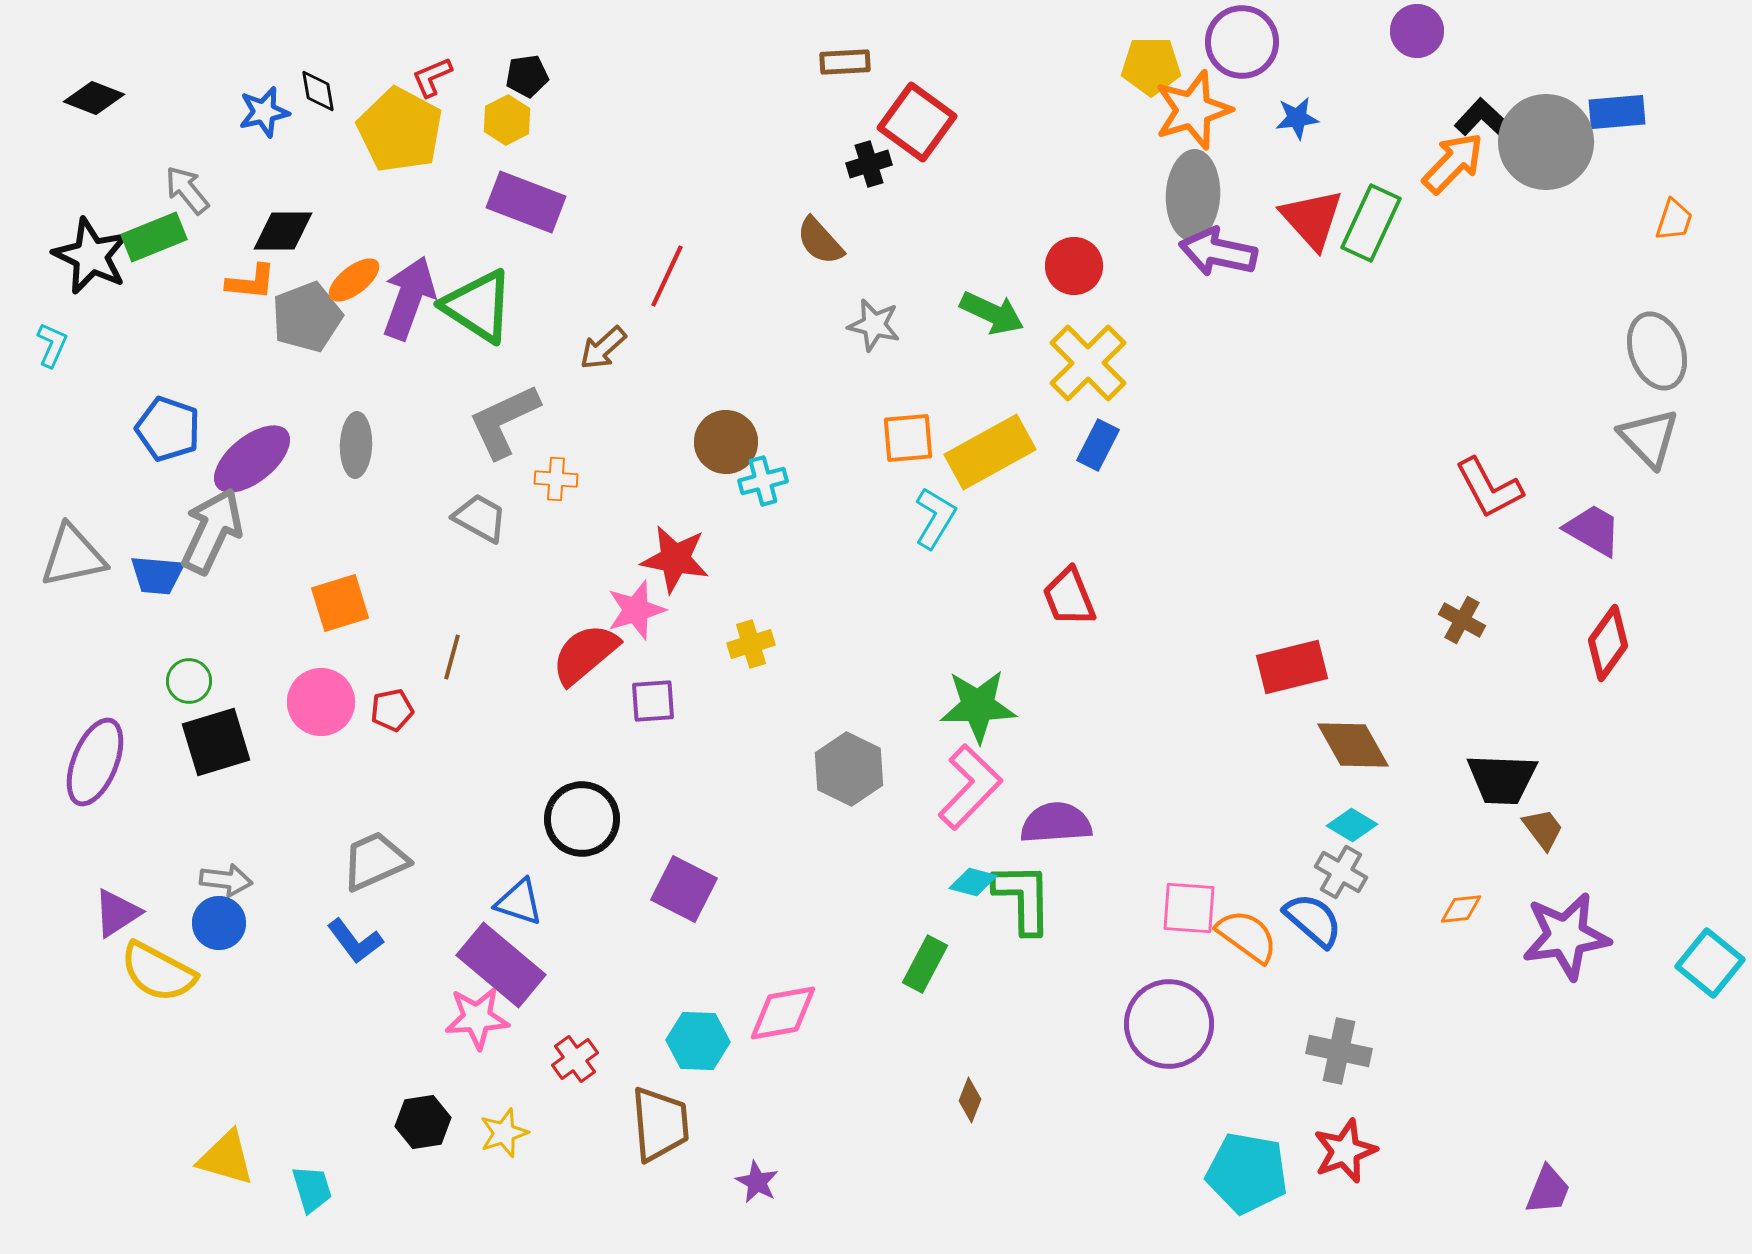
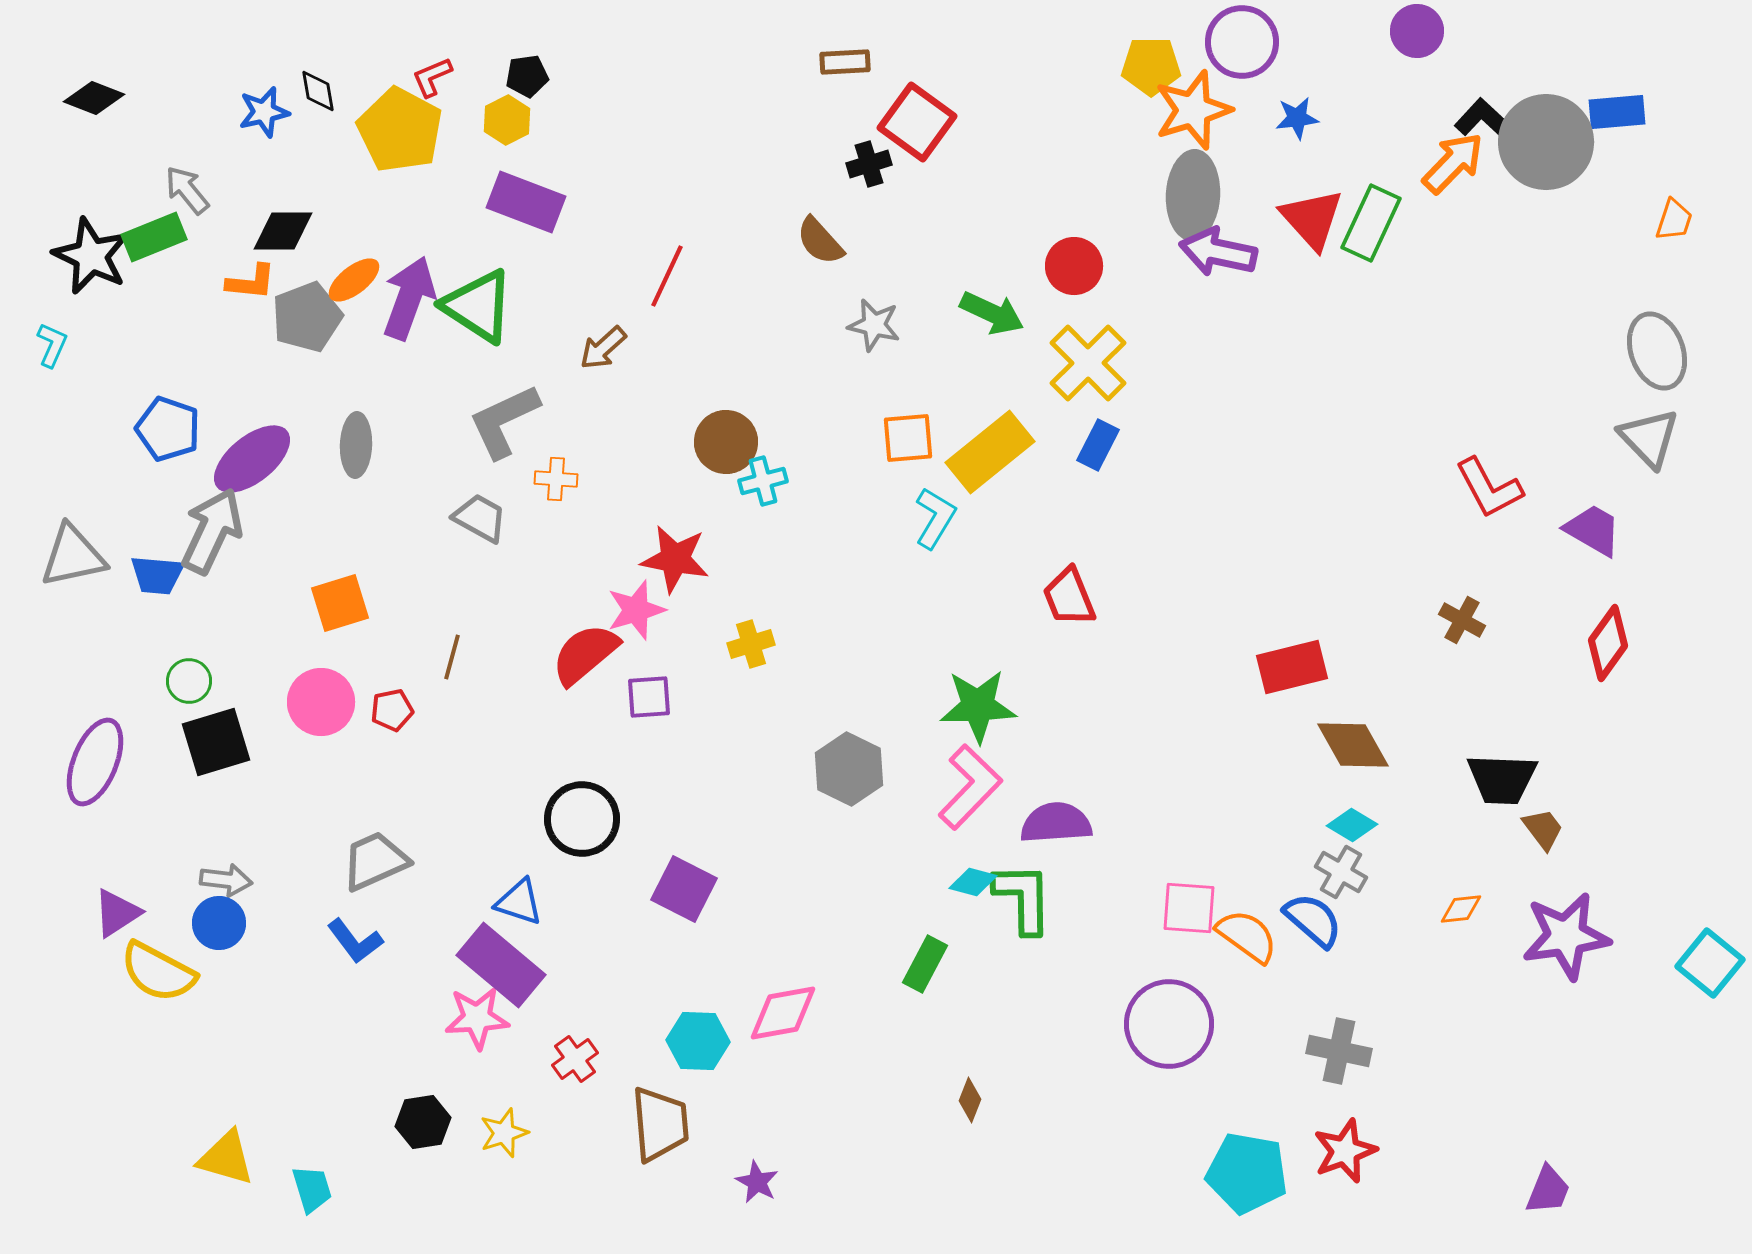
yellow rectangle at (990, 452): rotated 10 degrees counterclockwise
purple square at (653, 701): moved 4 px left, 4 px up
